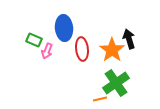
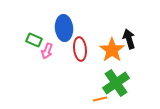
red ellipse: moved 2 px left
